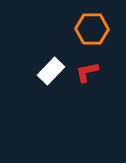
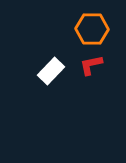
red L-shape: moved 4 px right, 7 px up
